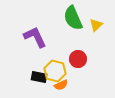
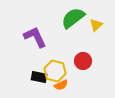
green semicircle: rotated 75 degrees clockwise
red circle: moved 5 px right, 2 px down
